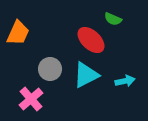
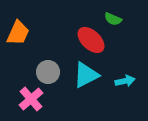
gray circle: moved 2 px left, 3 px down
